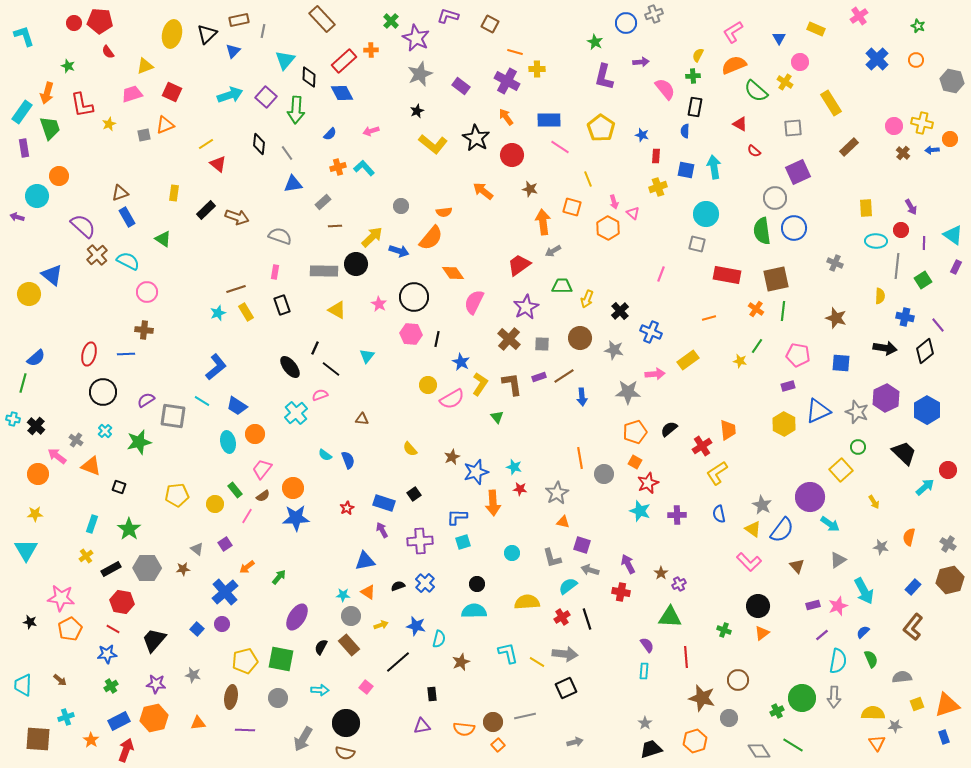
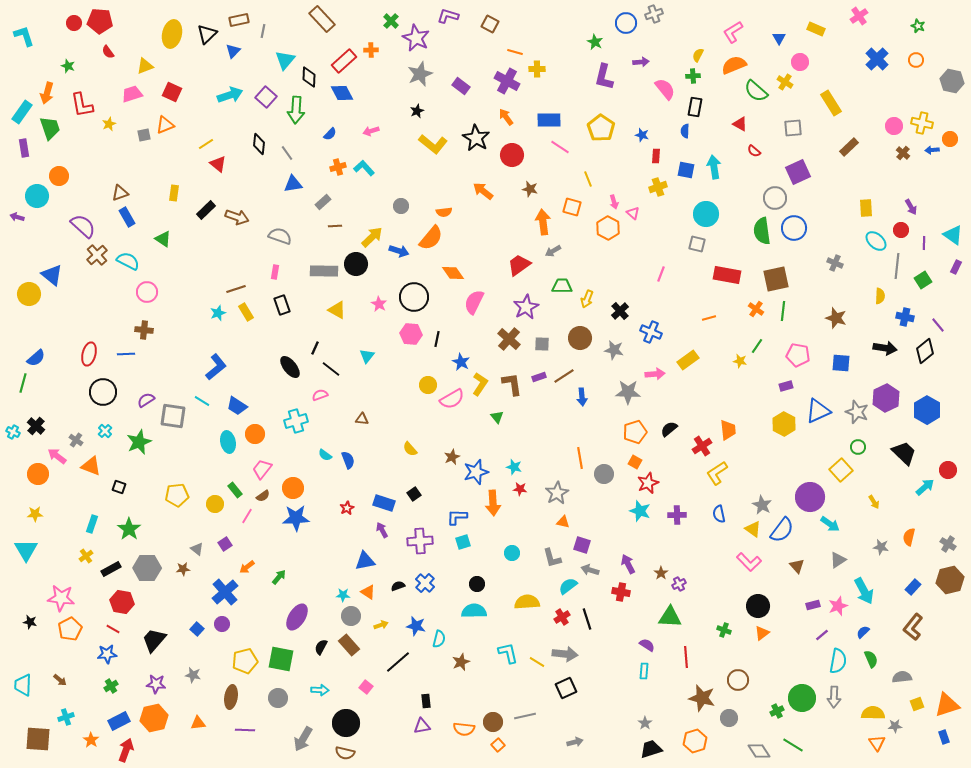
cyan ellipse at (876, 241): rotated 40 degrees clockwise
purple rectangle at (788, 386): moved 2 px left
cyan cross at (296, 413): moved 8 px down; rotated 25 degrees clockwise
cyan cross at (13, 419): moved 13 px down; rotated 16 degrees clockwise
green star at (139, 442): rotated 10 degrees counterclockwise
purple semicircle at (647, 645): rotated 21 degrees counterclockwise
black rectangle at (432, 694): moved 6 px left, 7 px down
